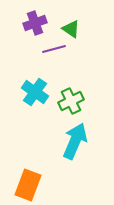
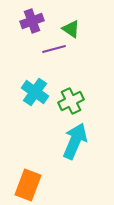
purple cross: moved 3 px left, 2 px up
